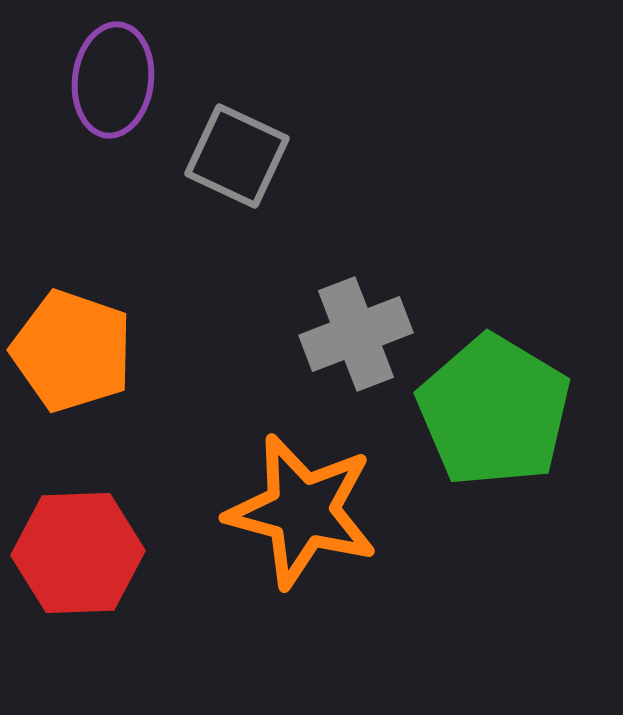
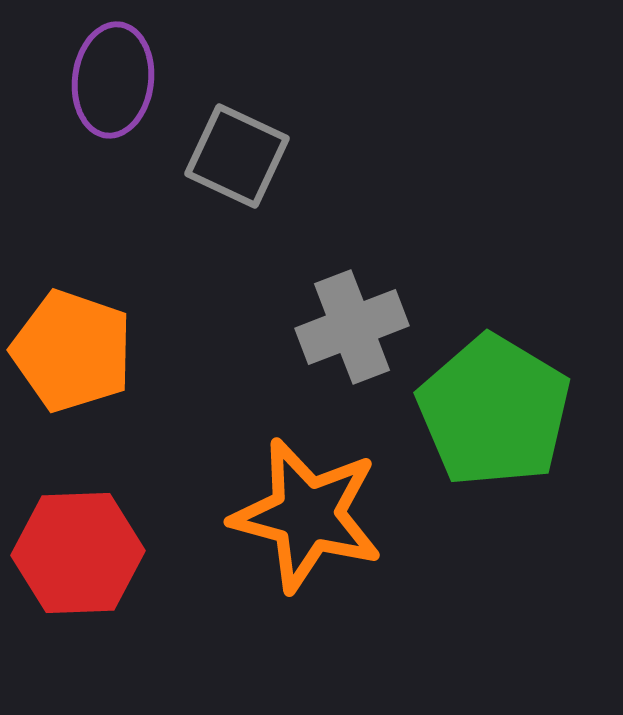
gray cross: moved 4 px left, 7 px up
orange star: moved 5 px right, 4 px down
